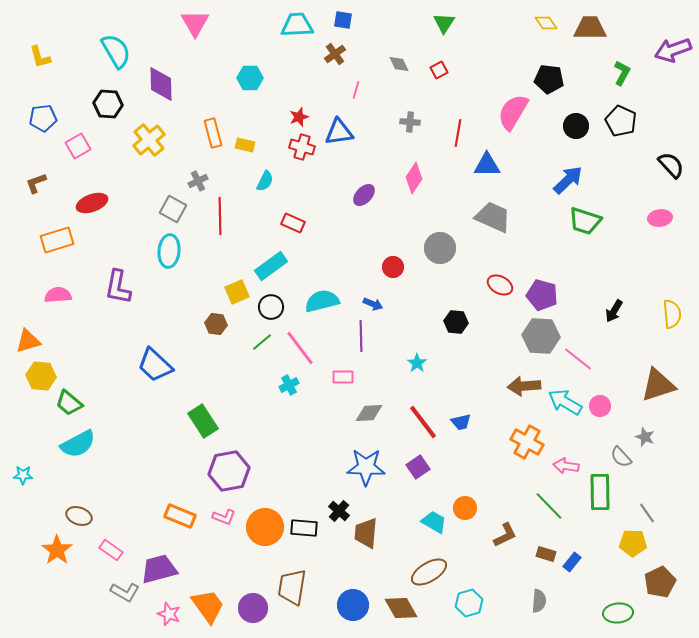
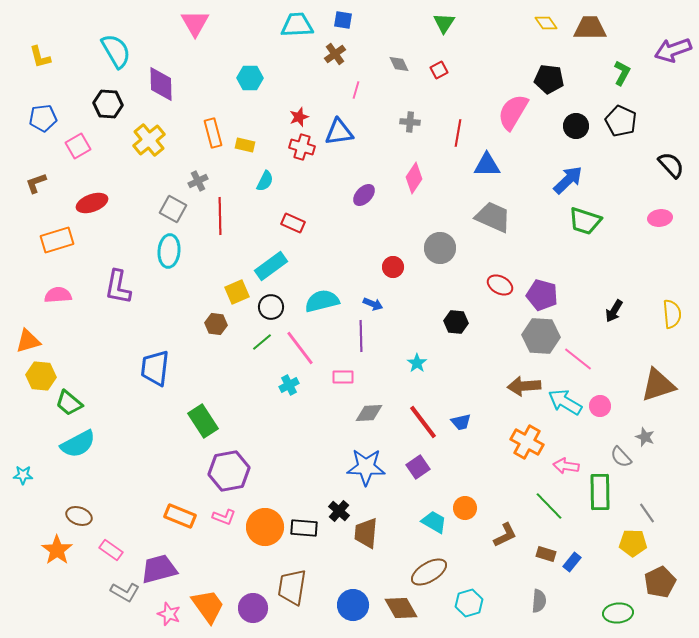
blue trapezoid at (155, 365): moved 3 px down; rotated 54 degrees clockwise
